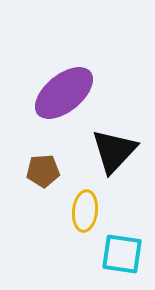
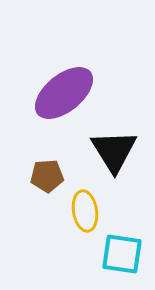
black triangle: rotated 15 degrees counterclockwise
brown pentagon: moved 4 px right, 5 px down
yellow ellipse: rotated 15 degrees counterclockwise
